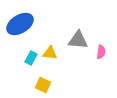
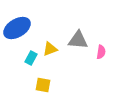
blue ellipse: moved 3 px left, 4 px down
yellow triangle: moved 4 px up; rotated 28 degrees counterclockwise
yellow square: rotated 14 degrees counterclockwise
